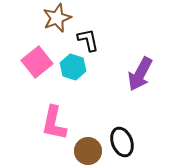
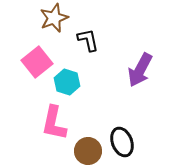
brown star: moved 3 px left
cyan hexagon: moved 6 px left, 15 px down
purple arrow: moved 4 px up
